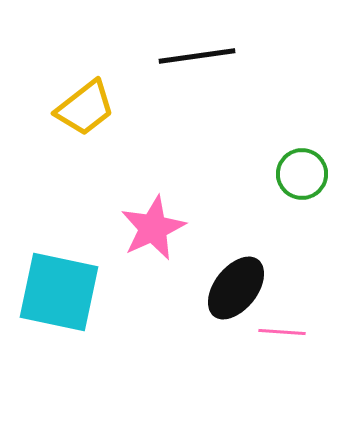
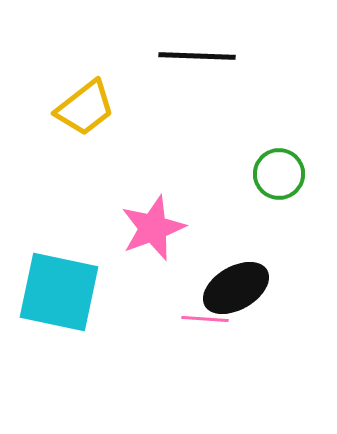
black line: rotated 10 degrees clockwise
green circle: moved 23 px left
pink star: rotated 4 degrees clockwise
black ellipse: rotated 22 degrees clockwise
pink line: moved 77 px left, 13 px up
